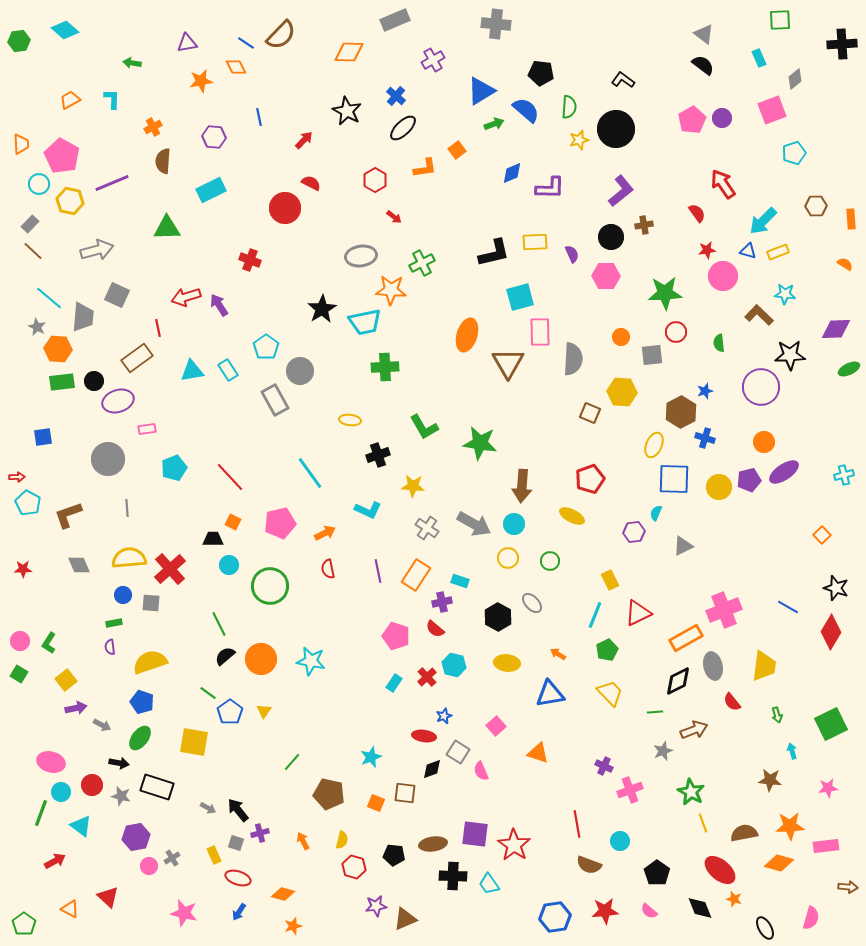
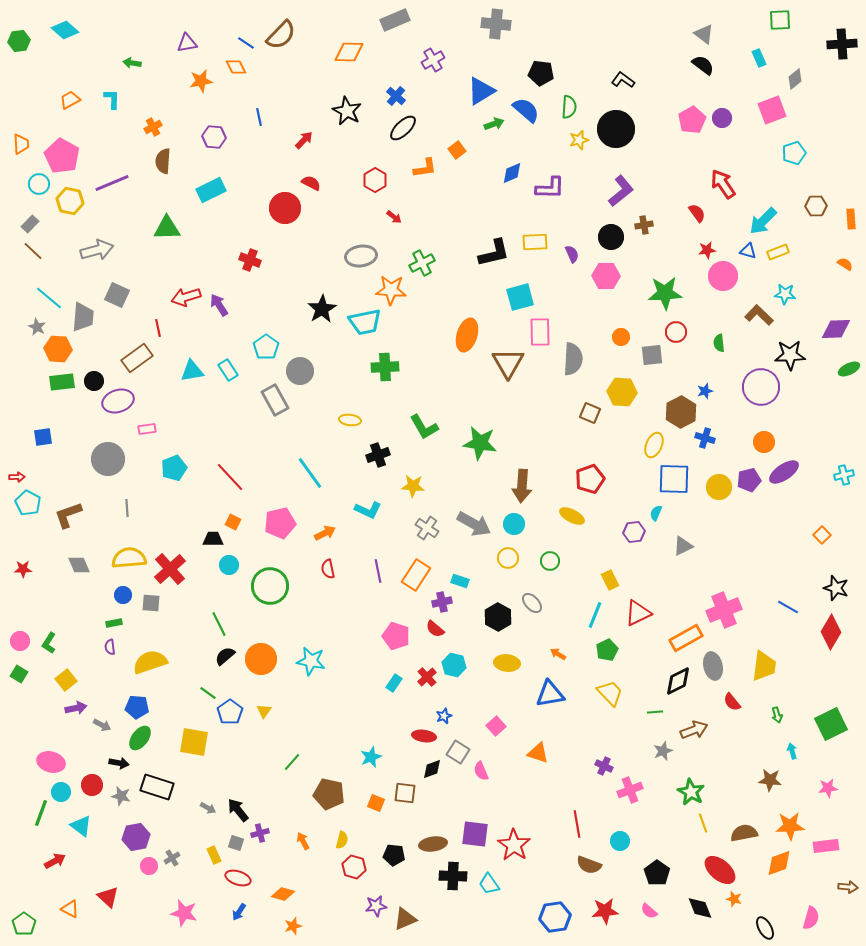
blue pentagon at (142, 702): moved 5 px left, 5 px down; rotated 15 degrees counterclockwise
orange diamond at (779, 863): rotated 36 degrees counterclockwise
